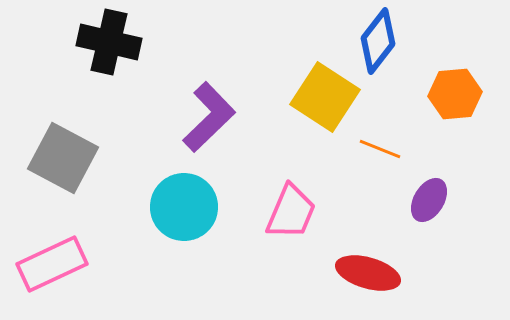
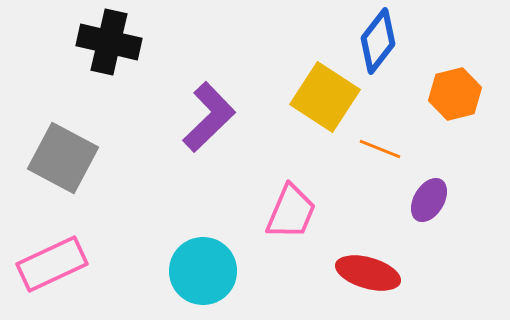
orange hexagon: rotated 9 degrees counterclockwise
cyan circle: moved 19 px right, 64 px down
